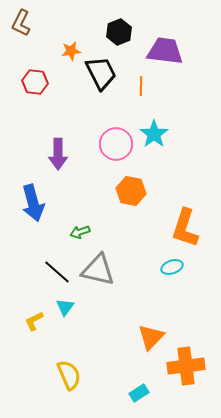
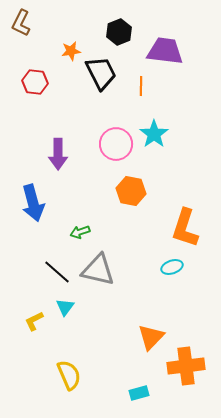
cyan rectangle: rotated 18 degrees clockwise
